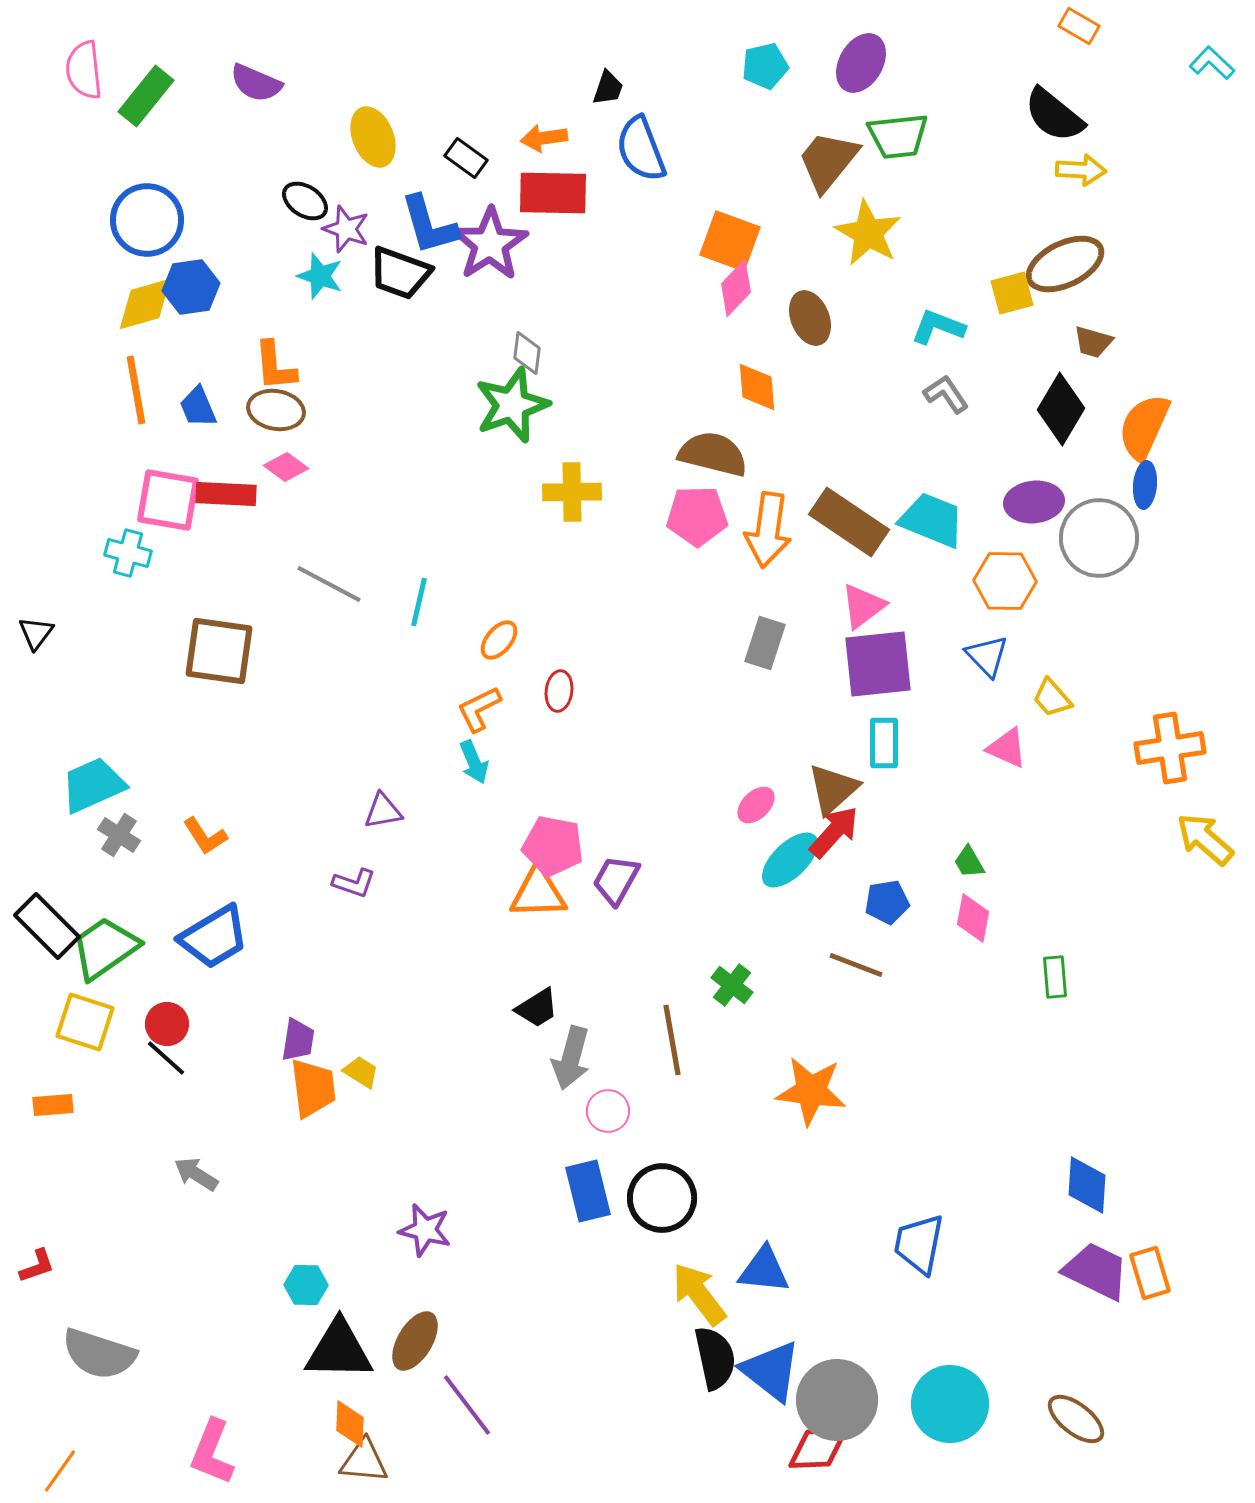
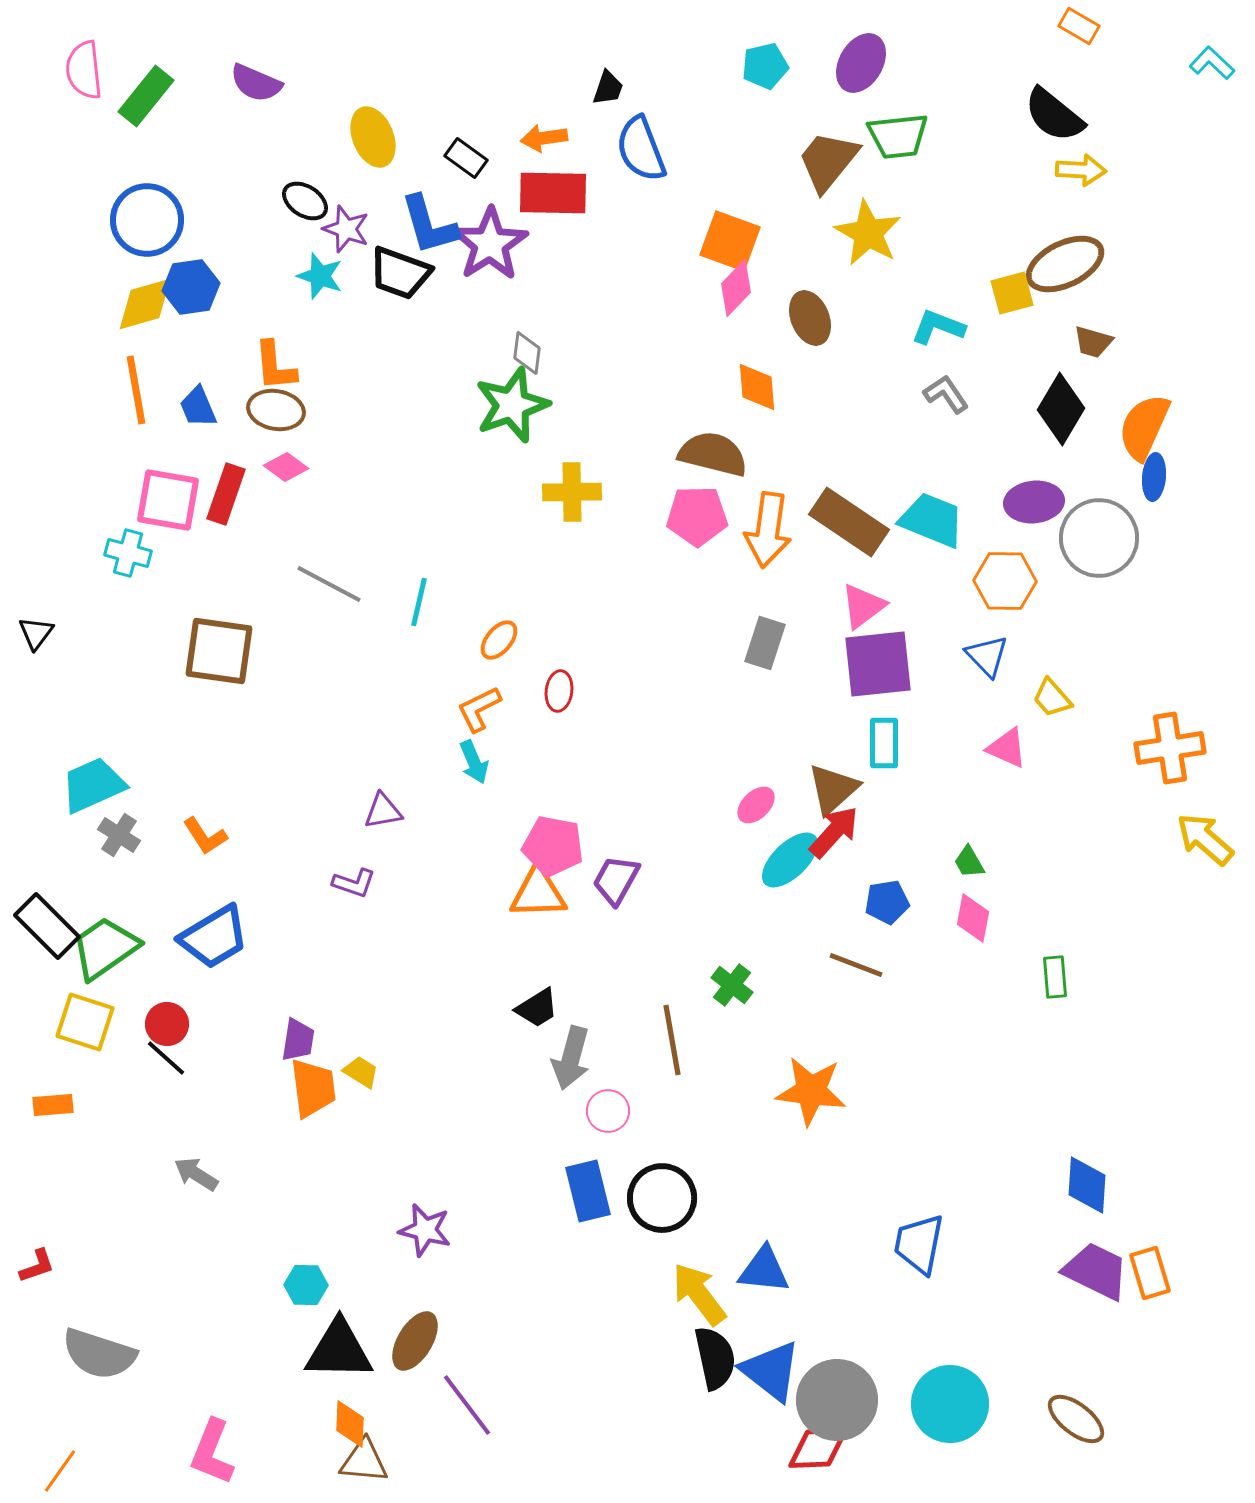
blue ellipse at (1145, 485): moved 9 px right, 8 px up
red rectangle at (226, 494): rotated 74 degrees counterclockwise
